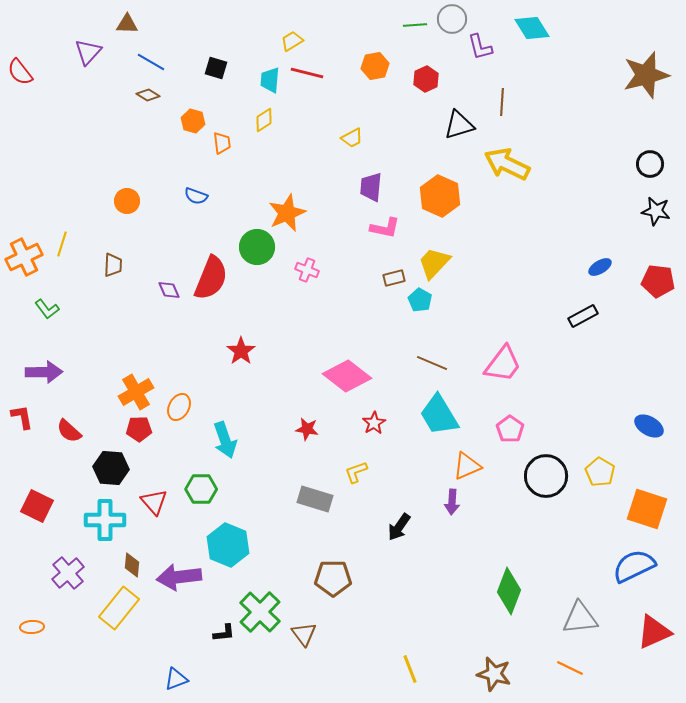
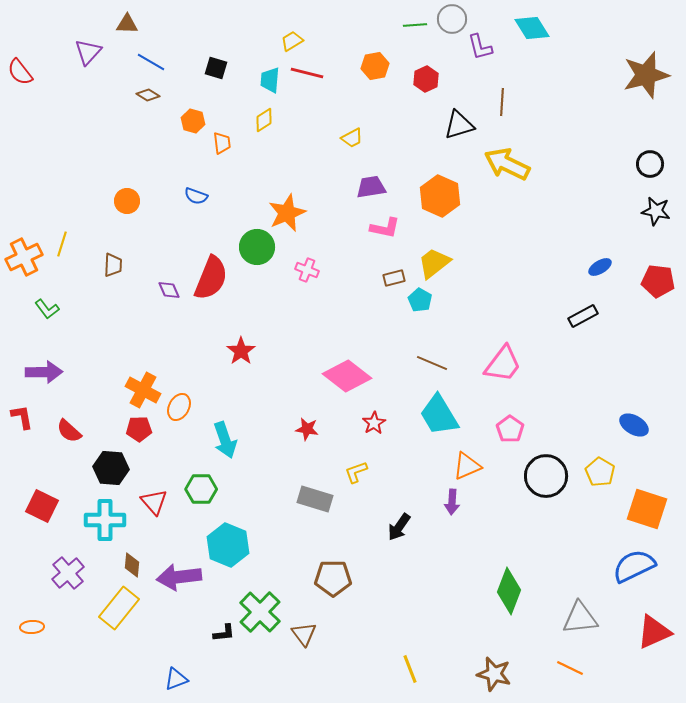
purple trapezoid at (371, 187): rotated 76 degrees clockwise
yellow trapezoid at (434, 263): rotated 9 degrees clockwise
orange cross at (136, 392): moved 7 px right, 2 px up; rotated 32 degrees counterclockwise
blue ellipse at (649, 426): moved 15 px left, 1 px up
red square at (37, 506): moved 5 px right
